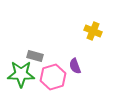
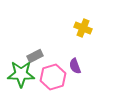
yellow cross: moved 10 px left, 3 px up
gray rectangle: rotated 42 degrees counterclockwise
